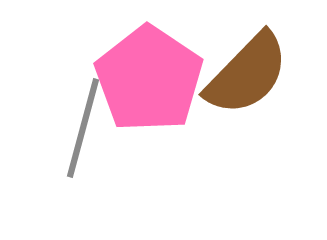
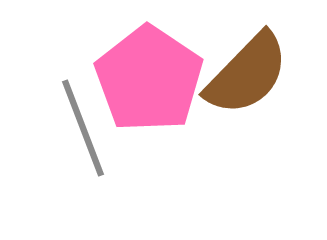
gray line: rotated 36 degrees counterclockwise
